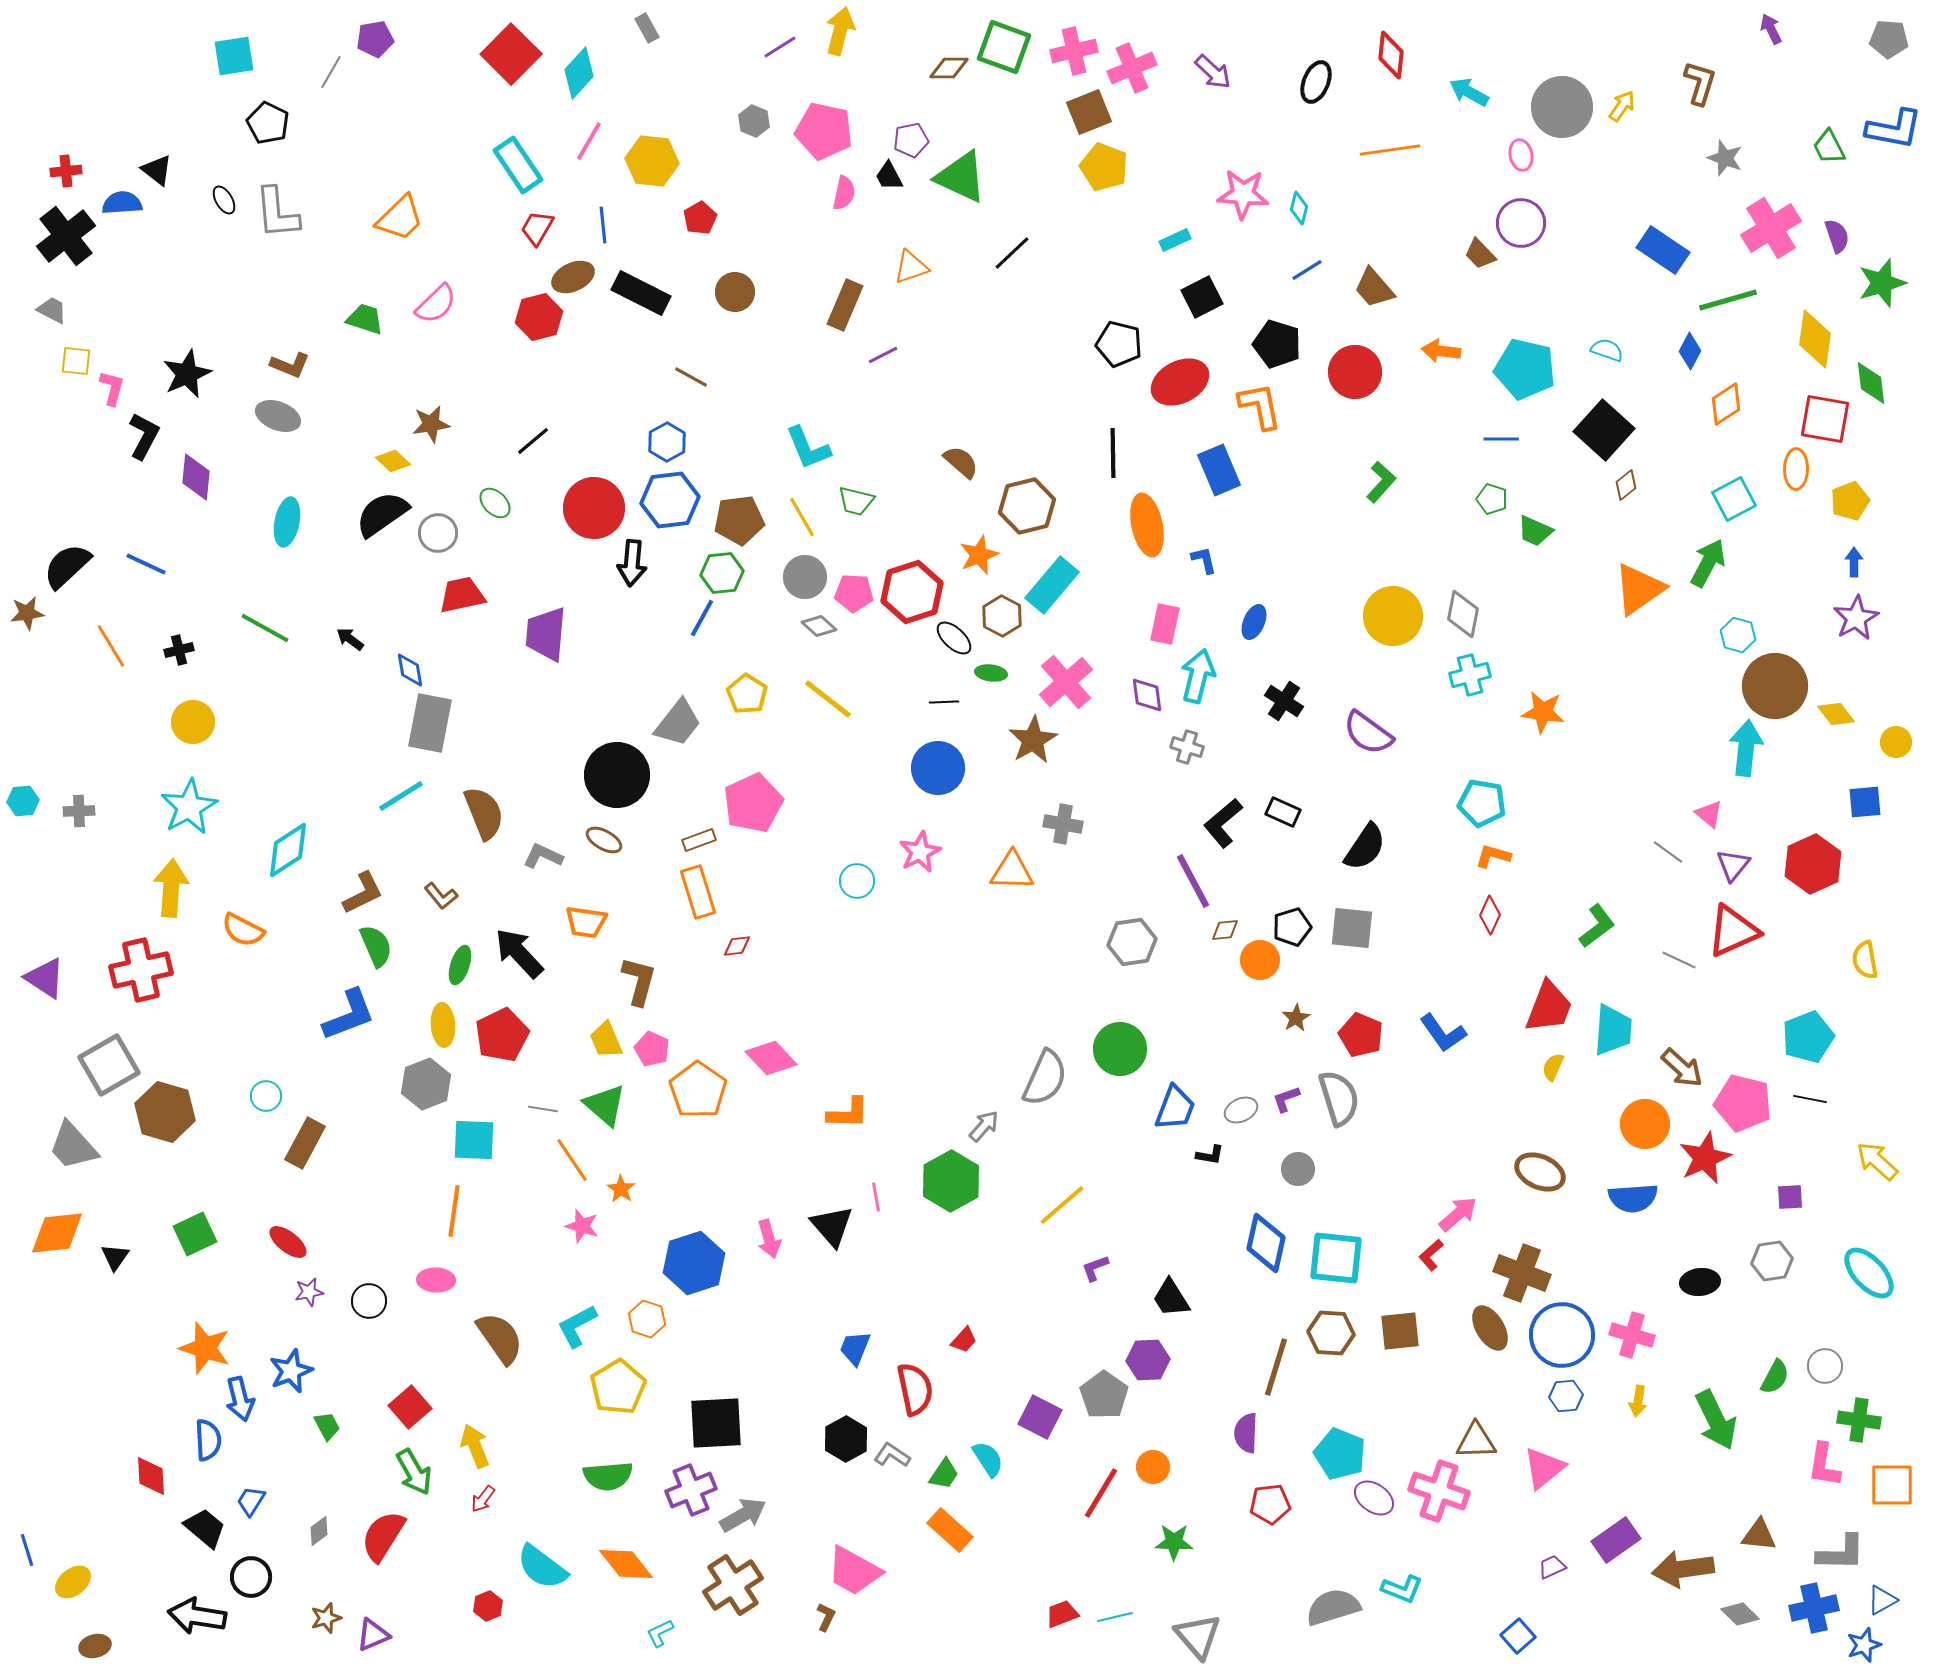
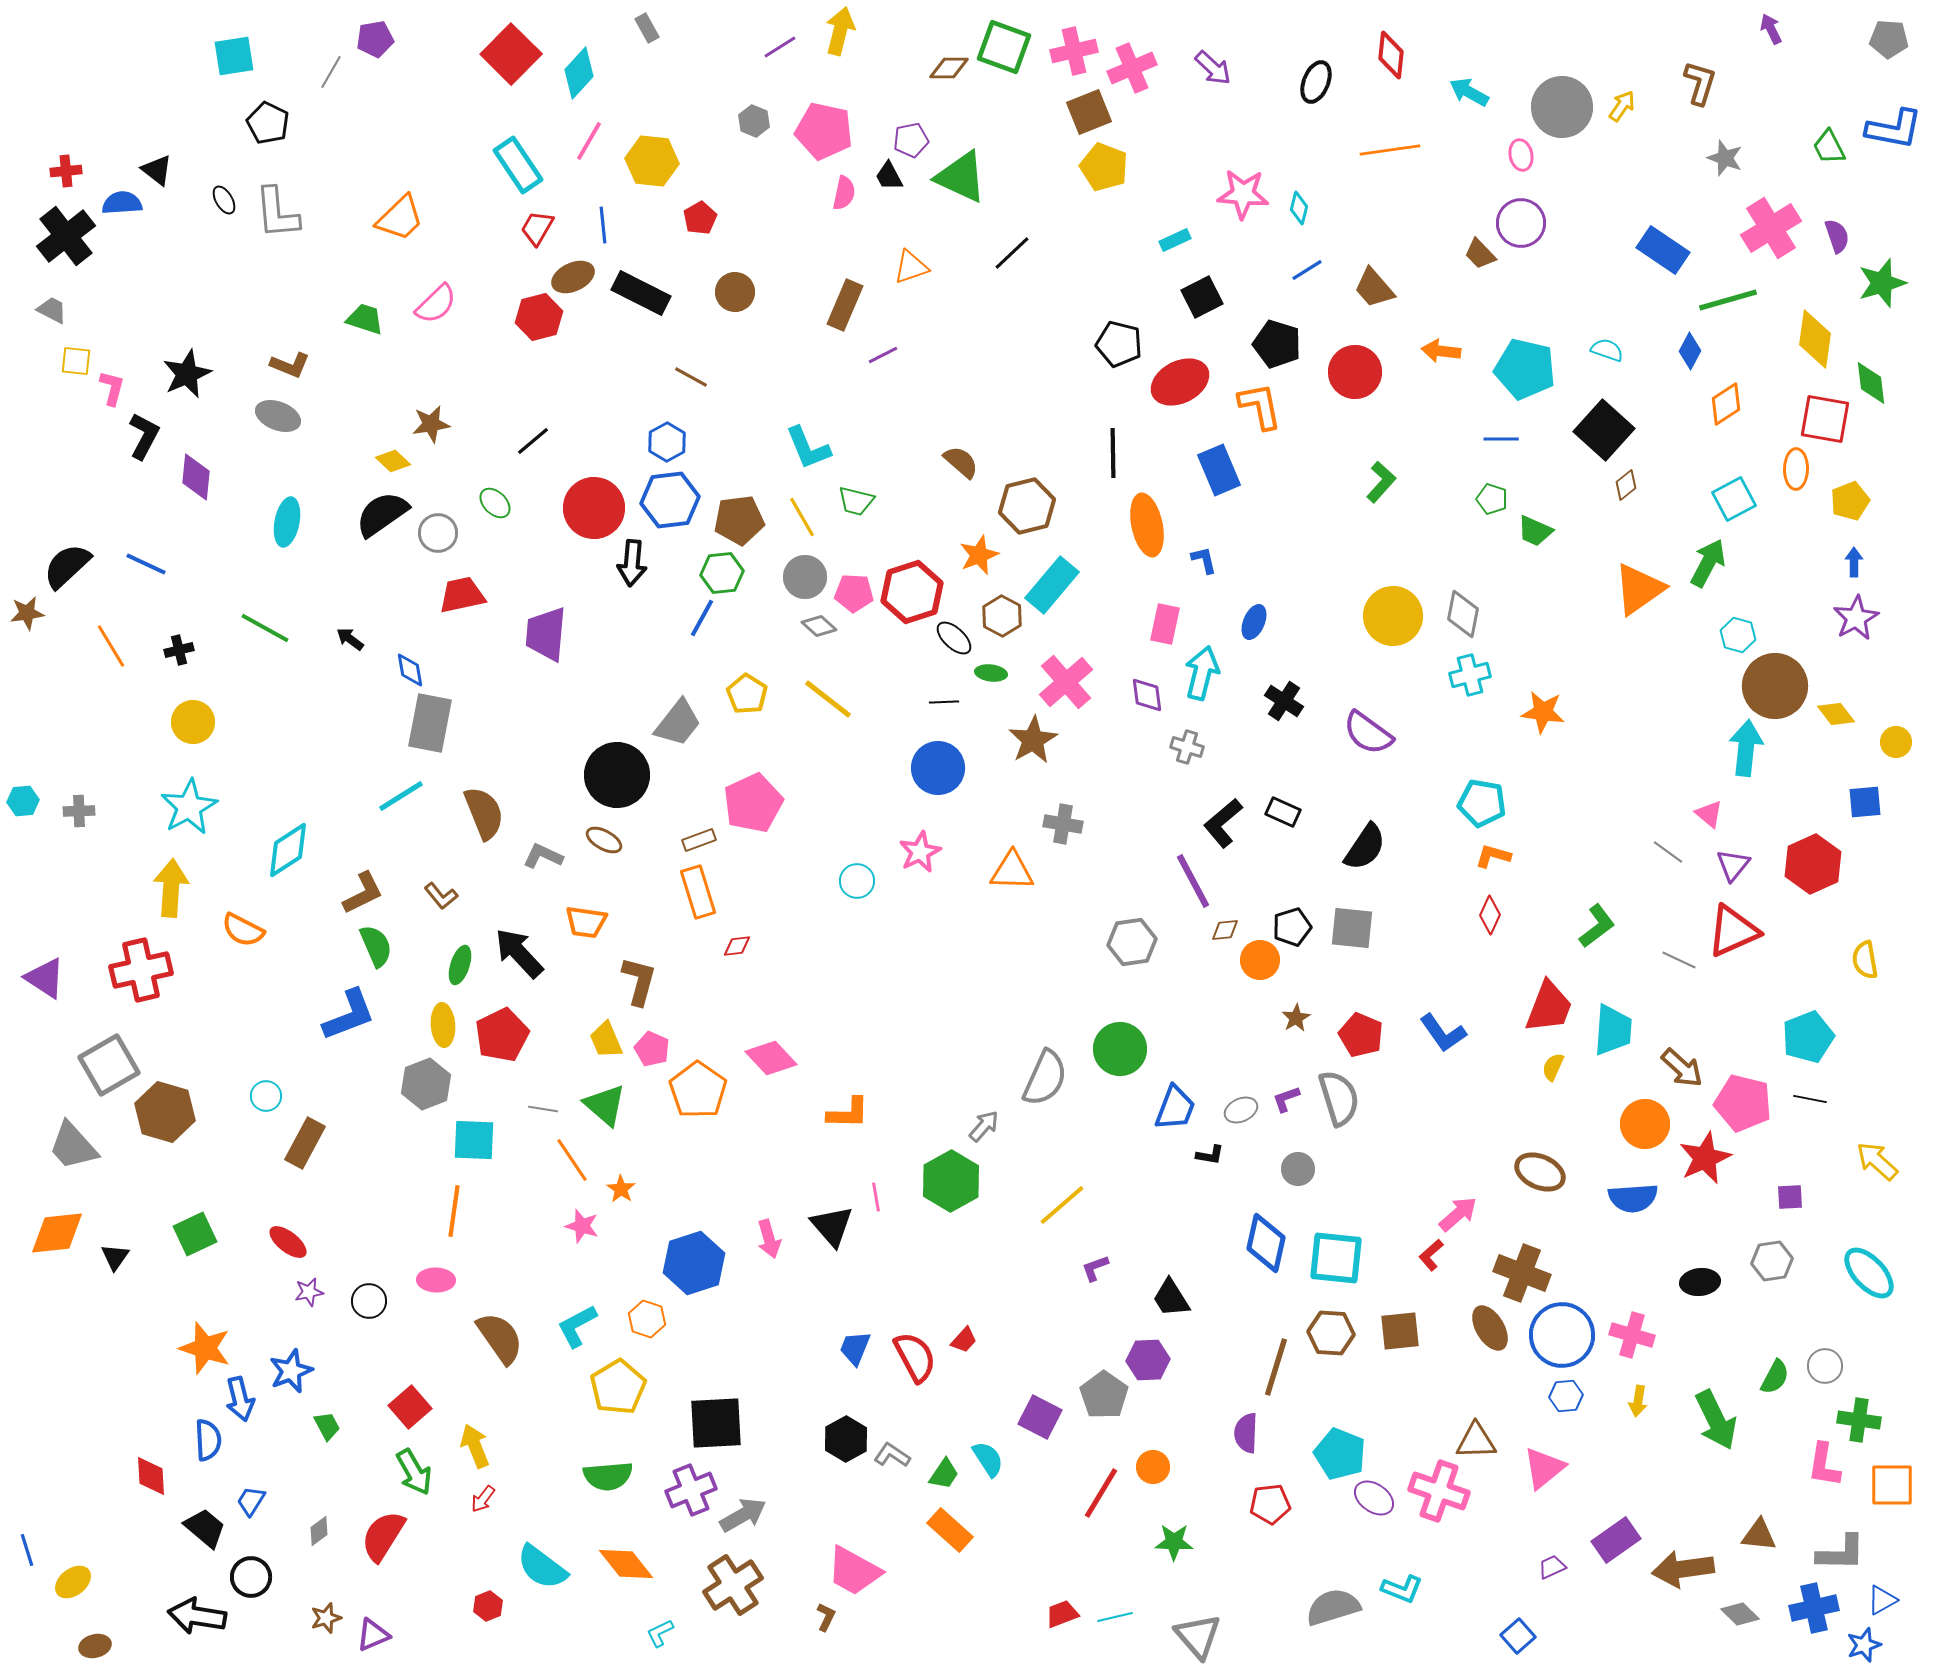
purple arrow at (1213, 72): moved 4 px up
cyan arrow at (1198, 676): moved 4 px right, 3 px up
red semicircle at (915, 1389): moved 32 px up; rotated 16 degrees counterclockwise
